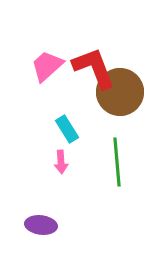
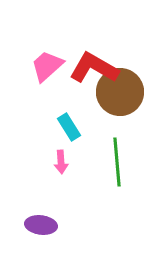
red L-shape: rotated 39 degrees counterclockwise
cyan rectangle: moved 2 px right, 2 px up
